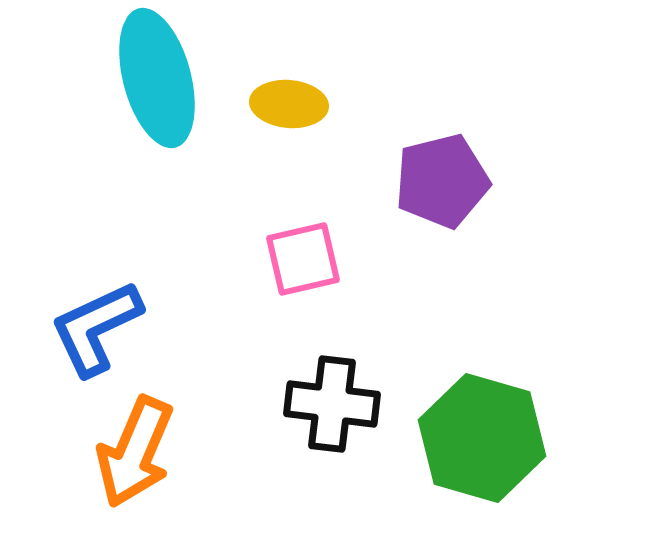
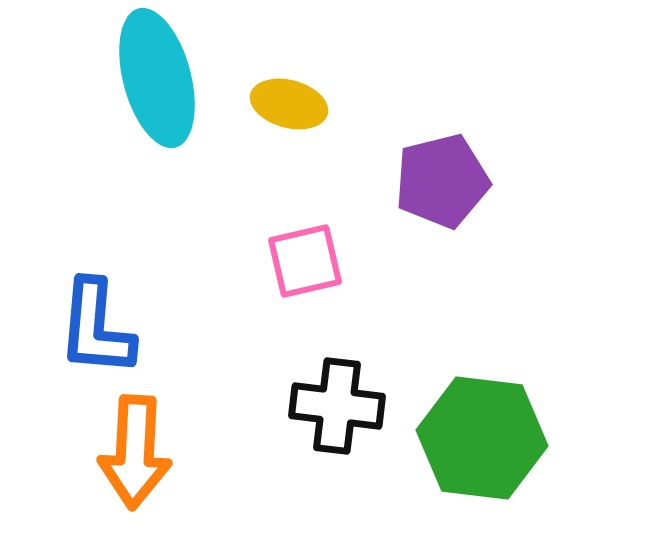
yellow ellipse: rotated 10 degrees clockwise
pink square: moved 2 px right, 2 px down
blue L-shape: rotated 60 degrees counterclockwise
black cross: moved 5 px right, 2 px down
green hexagon: rotated 9 degrees counterclockwise
orange arrow: rotated 20 degrees counterclockwise
